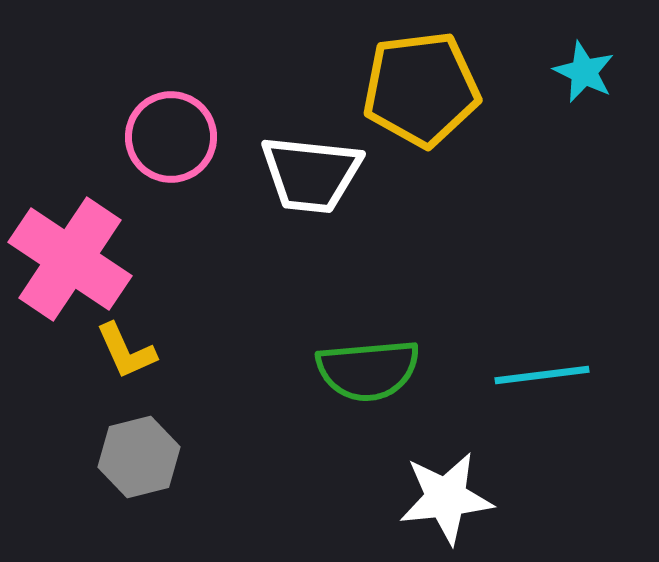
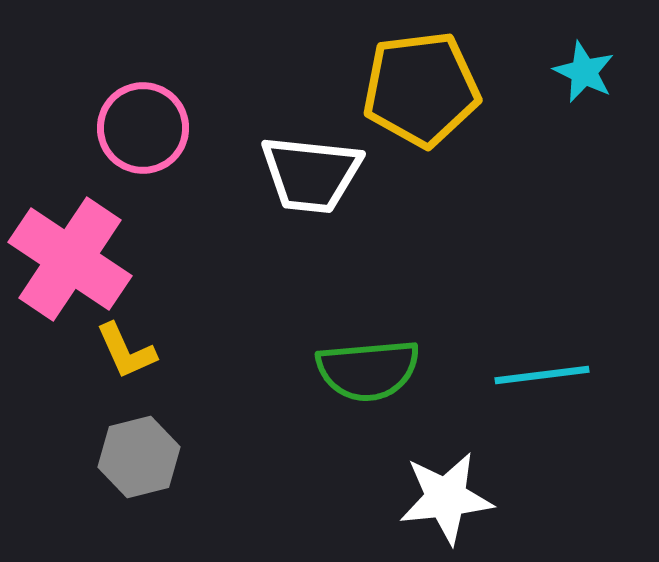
pink circle: moved 28 px left, 9 px up
